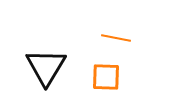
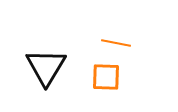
orange line: moved 5 px down
